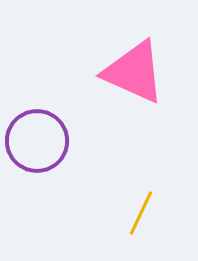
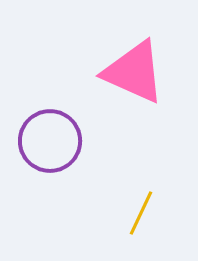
purple circle: moved 13 px right
